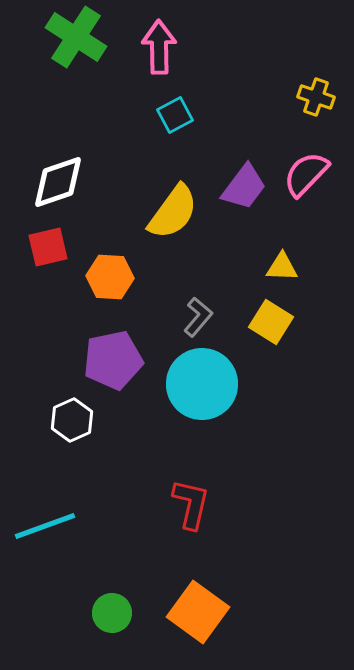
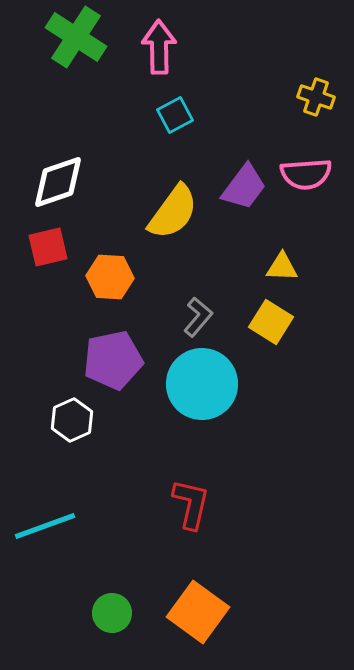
pink semicircle: rotated 138 degrees counterclockwise
